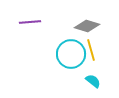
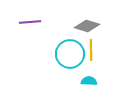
yellow line: rotated 15 degrees clockwise
cyan circle: moved 1 px left
cyan semicircle: moved 4 px left; rotated 35 degrees counterclockwise
